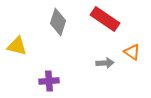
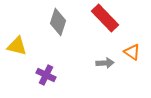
red rectangle: moved 1 px up; rotated 12 degrees clockwise
purple cross: moved 3 px left, 6 px up; rotated 30 degrees clockwise
